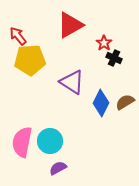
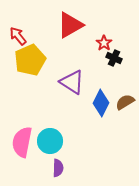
yellow pentagon: rotated 20 degrees counterclockwise
purple semicircle: rotated 120 degrees clockwise
